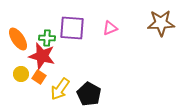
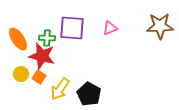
brown star: moved 1 px left, 3 px down
